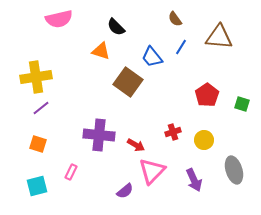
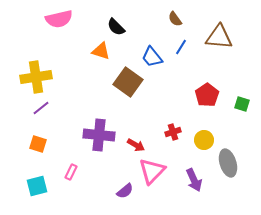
gray ellipse: moved 6 px left, 7 px up
